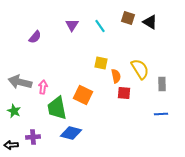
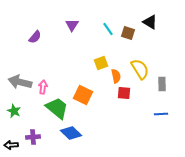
brown square: moved 15 px down
cyan line: moved 8 px right, 3 px down
yellow square: rotated 32 degrees counterclockwise
green trapezoid: rotated 140 degrees clockwise
blue diamond: rotated 30 degrees clockwise
